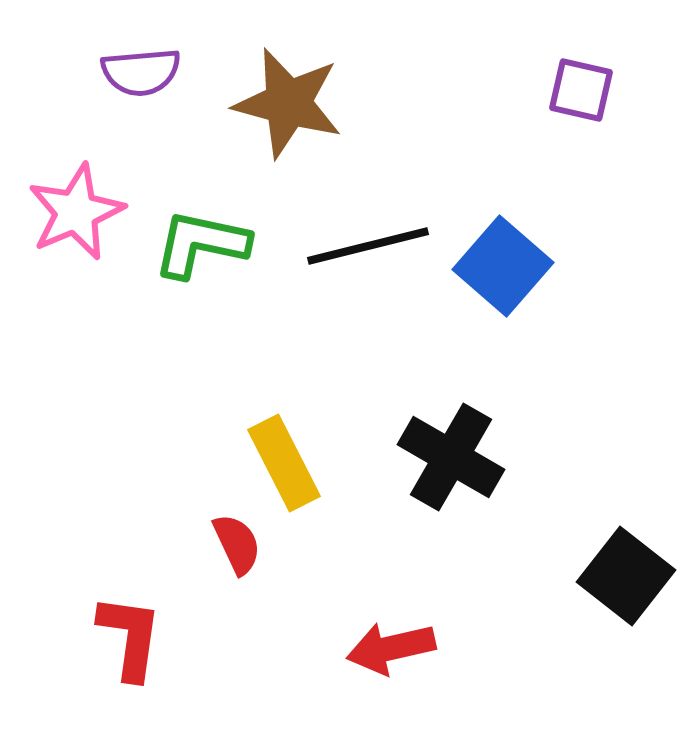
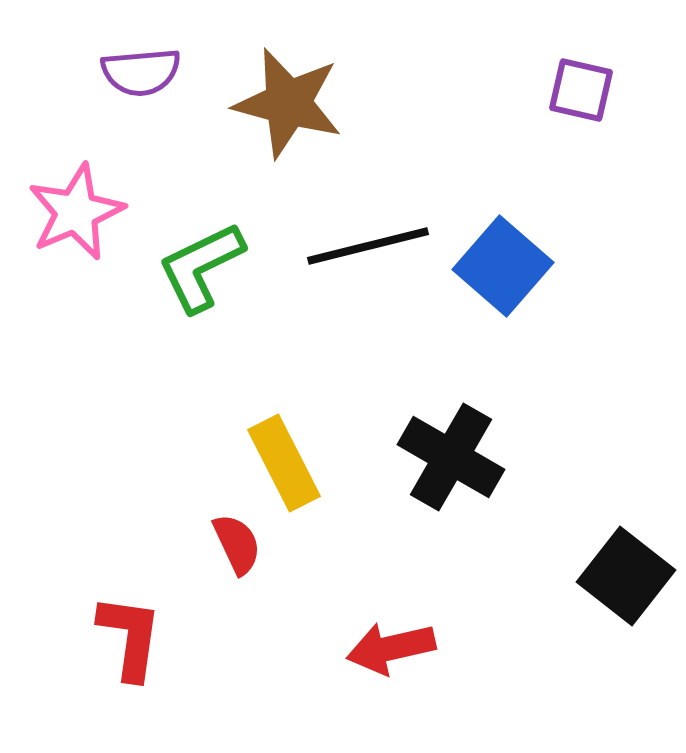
green L-shape: moved 23 px down; rotated 38 degrees counterclockwise
